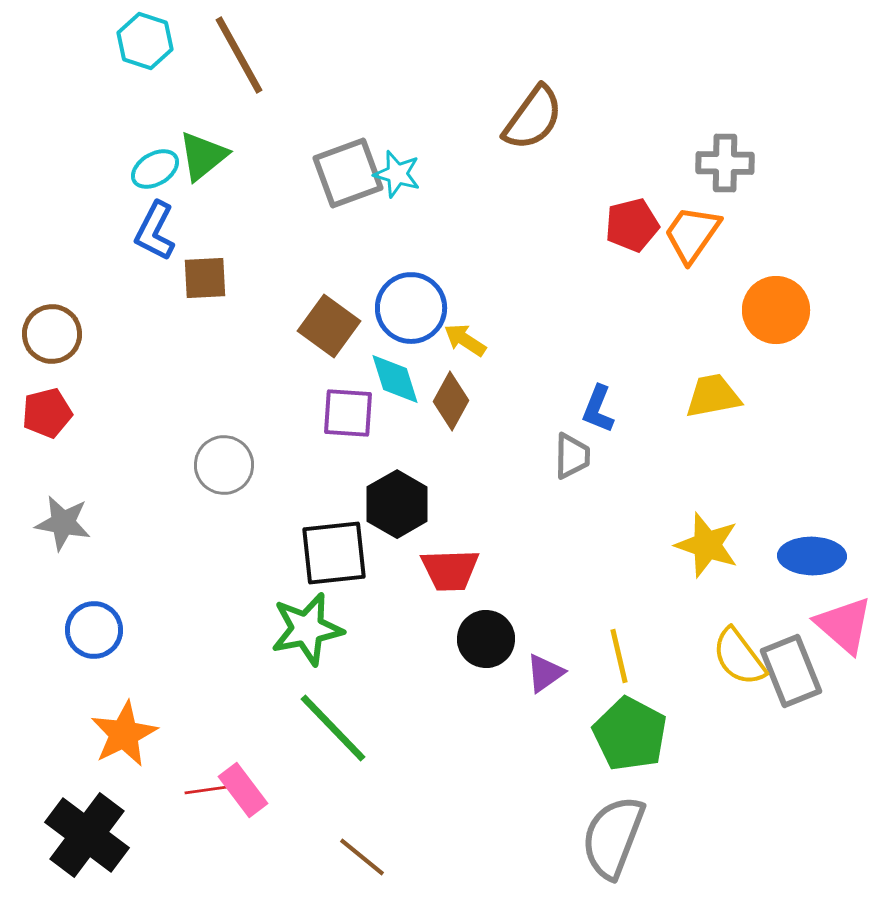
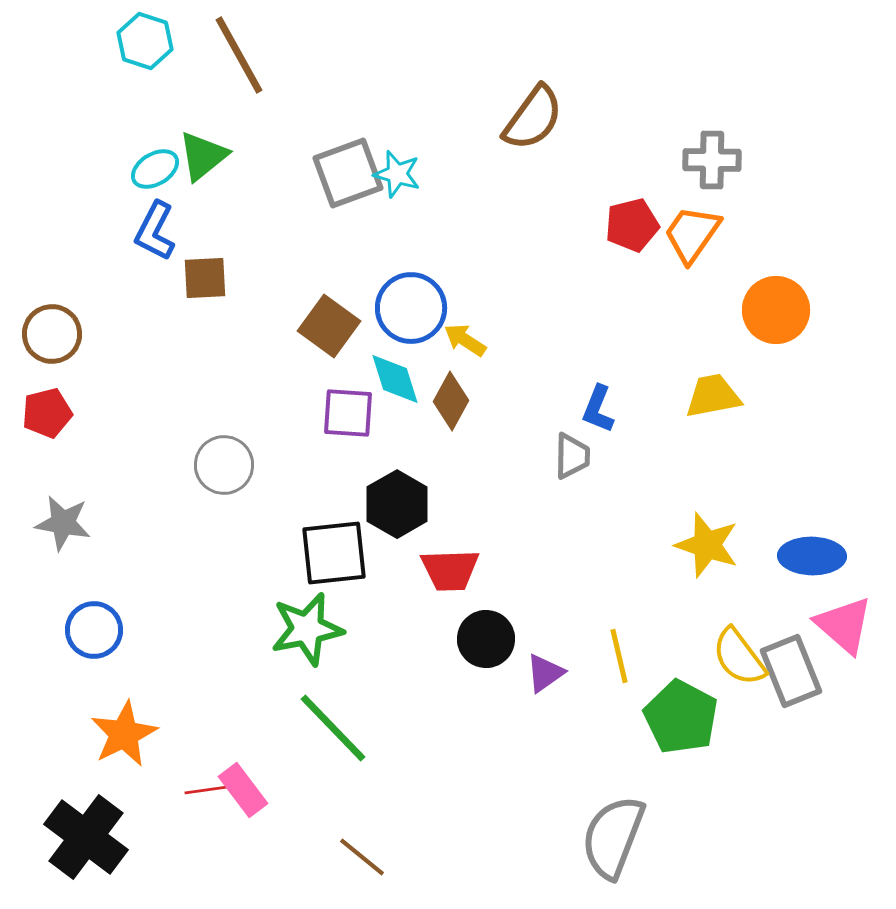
gray cross at (725, 163): moved 13 px left, 3 px up
green pentagon at (630, 734): moved 51 px right, 17 px up
black cross at (87, 835): moved 1 px left, 2 px down
